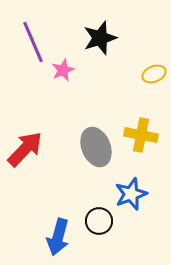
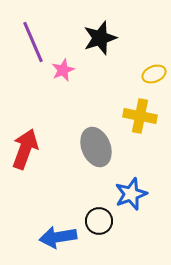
yellow cross: moved 1 px left, 19 px up
red arrow: rotated 24 degrees counterclockwise
blue arrow: rotated 66 degrees clockwise
